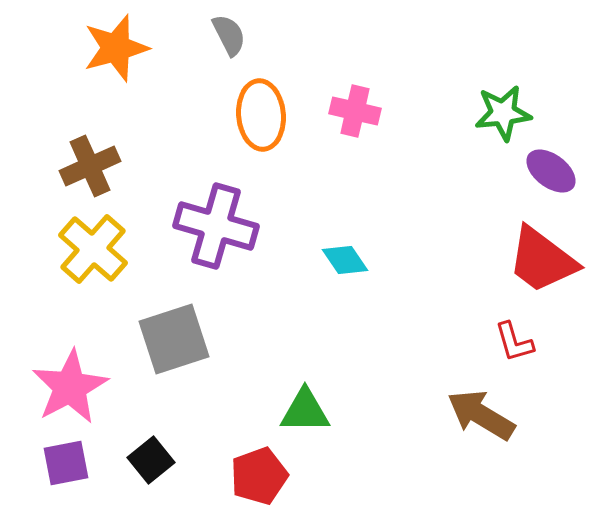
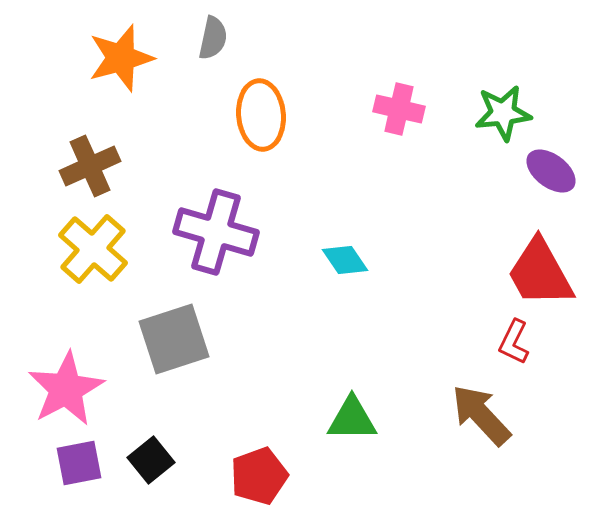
gray semicircle: moved 16 px left, 3 px down; rotated 39 degrees clockwise
orange star: moved 5 px right, 10 px down
pink cross: moved 44 px right, 2 px up
purple cross: moved 6 px down
red trapezoid: moved 2 px left, 13 px down; rotated 24 degrees clockwise
red L-shape: rotated 42 degrees clockwise
pink star: moved 4 px left, 2 px down
green triangle: moved 47 px right, 8 px down
brown arrow: rotated 16 degrees clockwise
purple square: moved 13 px right
